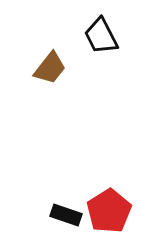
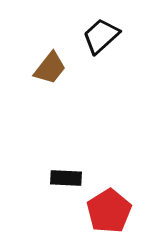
black trapezoid: rotated 75 degrees clockwise
black rectangle: moved 37 px up; rotated 16 degrees counterclockwise
